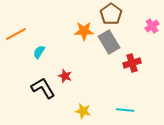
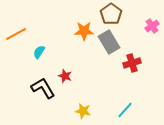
cyan line: rotated 54 degrees counterclockwise
